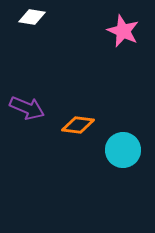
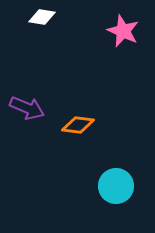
white diamond: moved 10 px right
cyan circle: moved 7 px left, 36 px down
